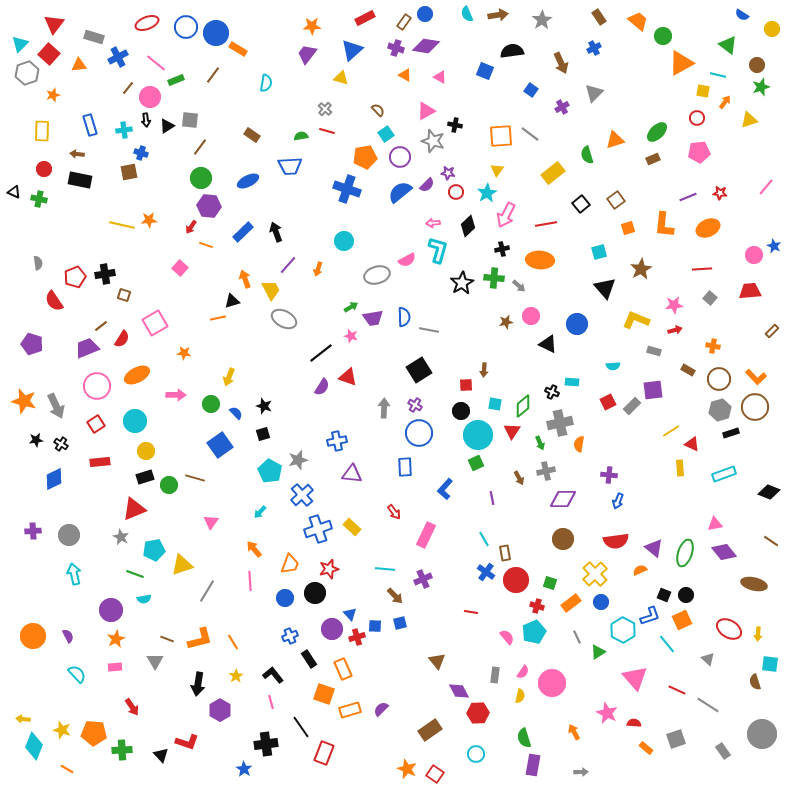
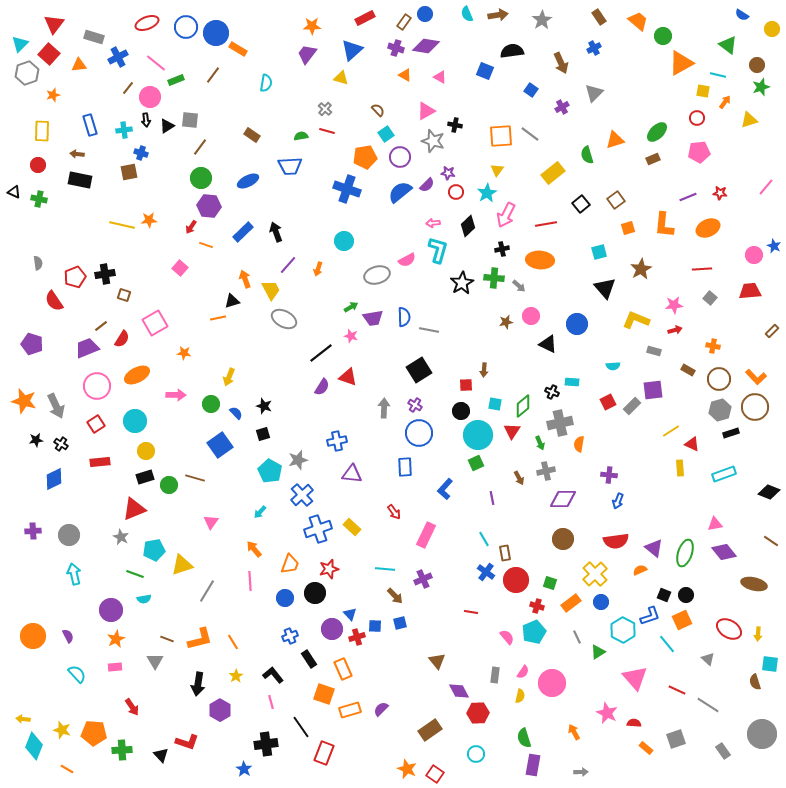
red circle at (44, 169): moved 6 px left, 4 px up
